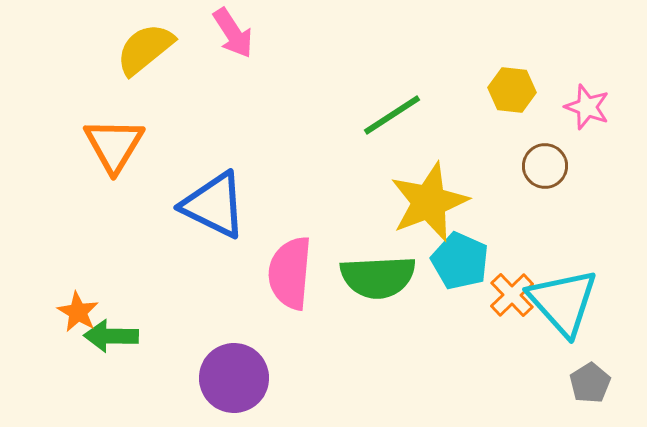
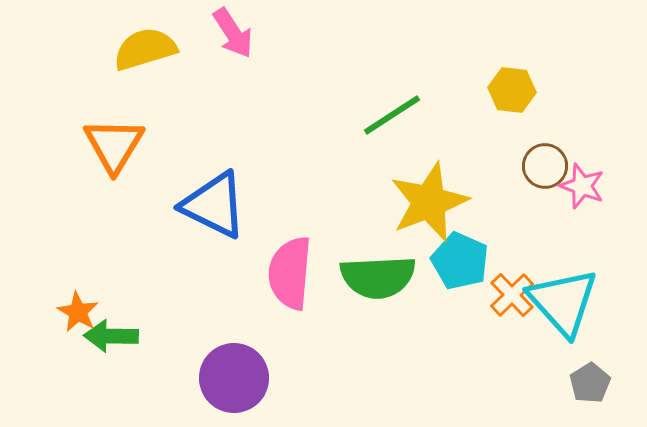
yellow semicircle: rotated 22 degrees clockwise
pink star: moved 5 px left, 79 px down
